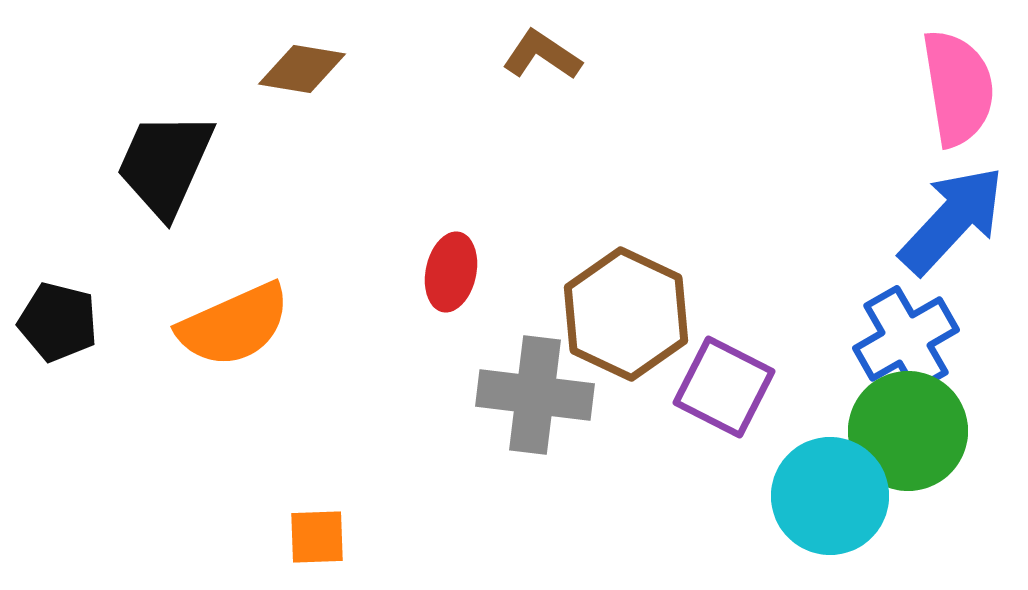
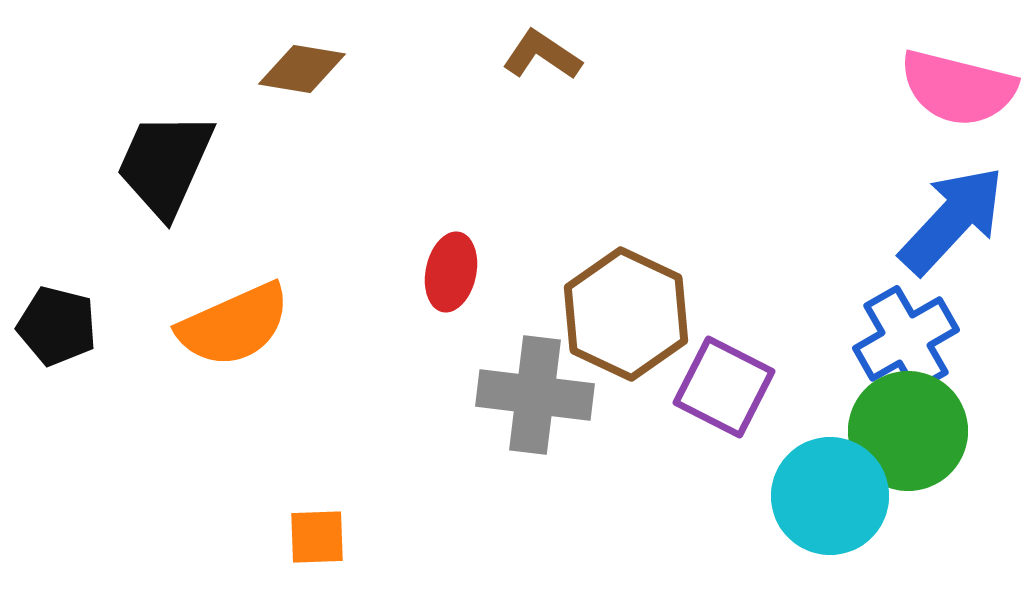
pink semicircle: rotated 113 degrees clockwise
black pentagon: moved 1 px left, 4 px down
